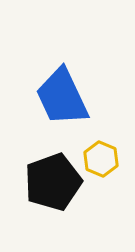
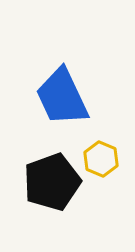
black pentagon: moved 1 px left
